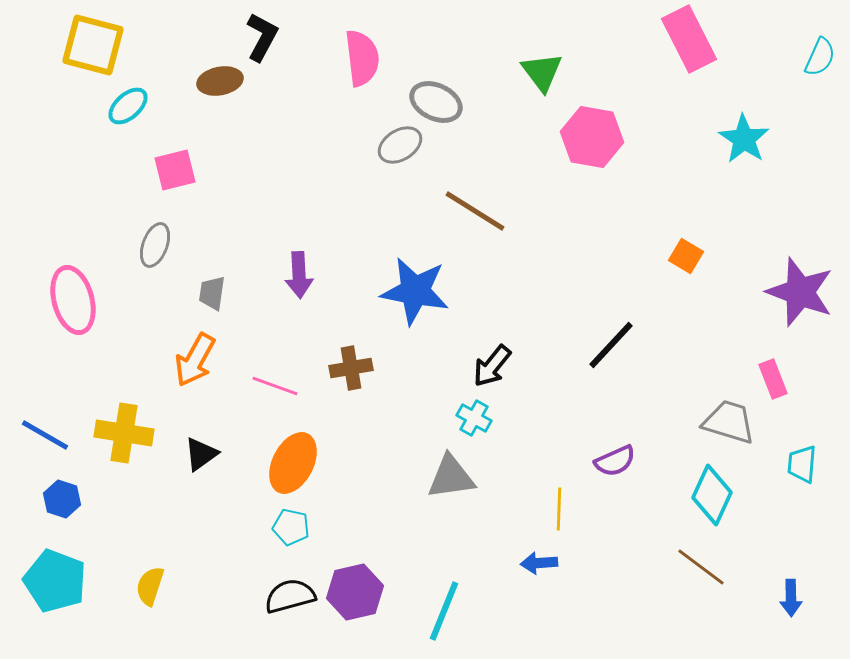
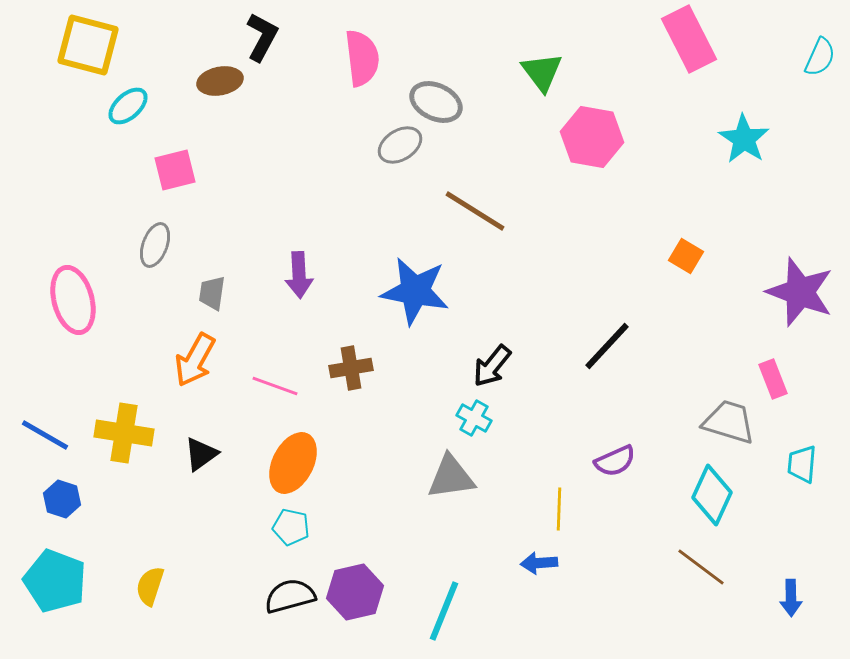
yellow square at (93, 45): moved 5 px left
black line at (611, 345): moved 4 px left, 1 px down
